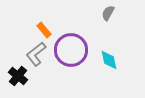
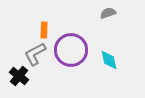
gray semicircle: rotated 42 degrees clockwise
orange rectangle: rotated 42 degrees clockwise
gray L-shape: moved 1 px left; rotated 10 degrees clockwise
black cross: moved 1 px right
